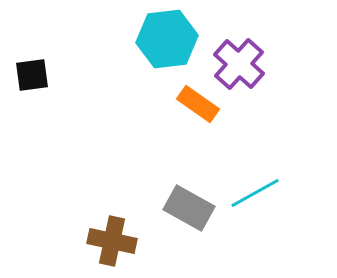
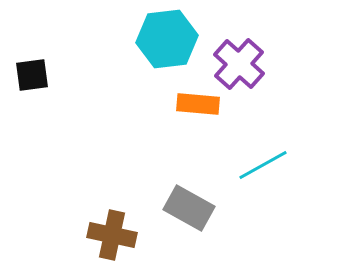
orange rectangle: rotated 30 degrees counterclockwise
cyan line: moved 8 px right, 28 px up
brown cross: moved 6 px up
